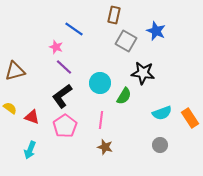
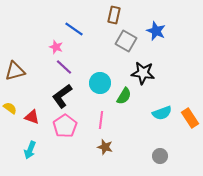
gray circle: moved 11 px down
